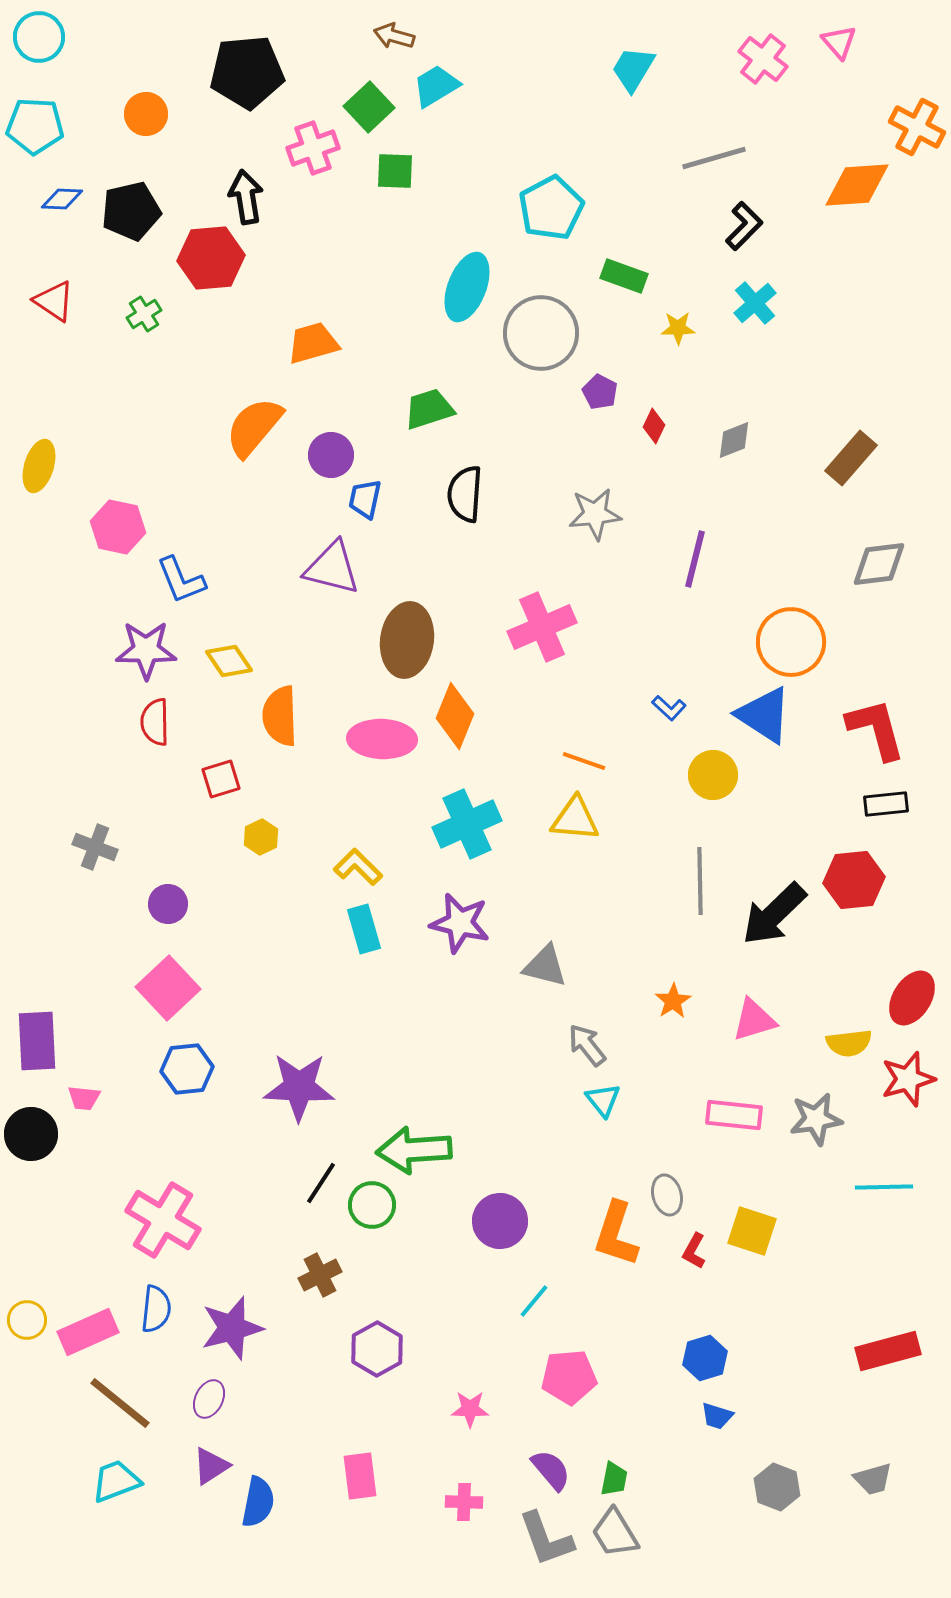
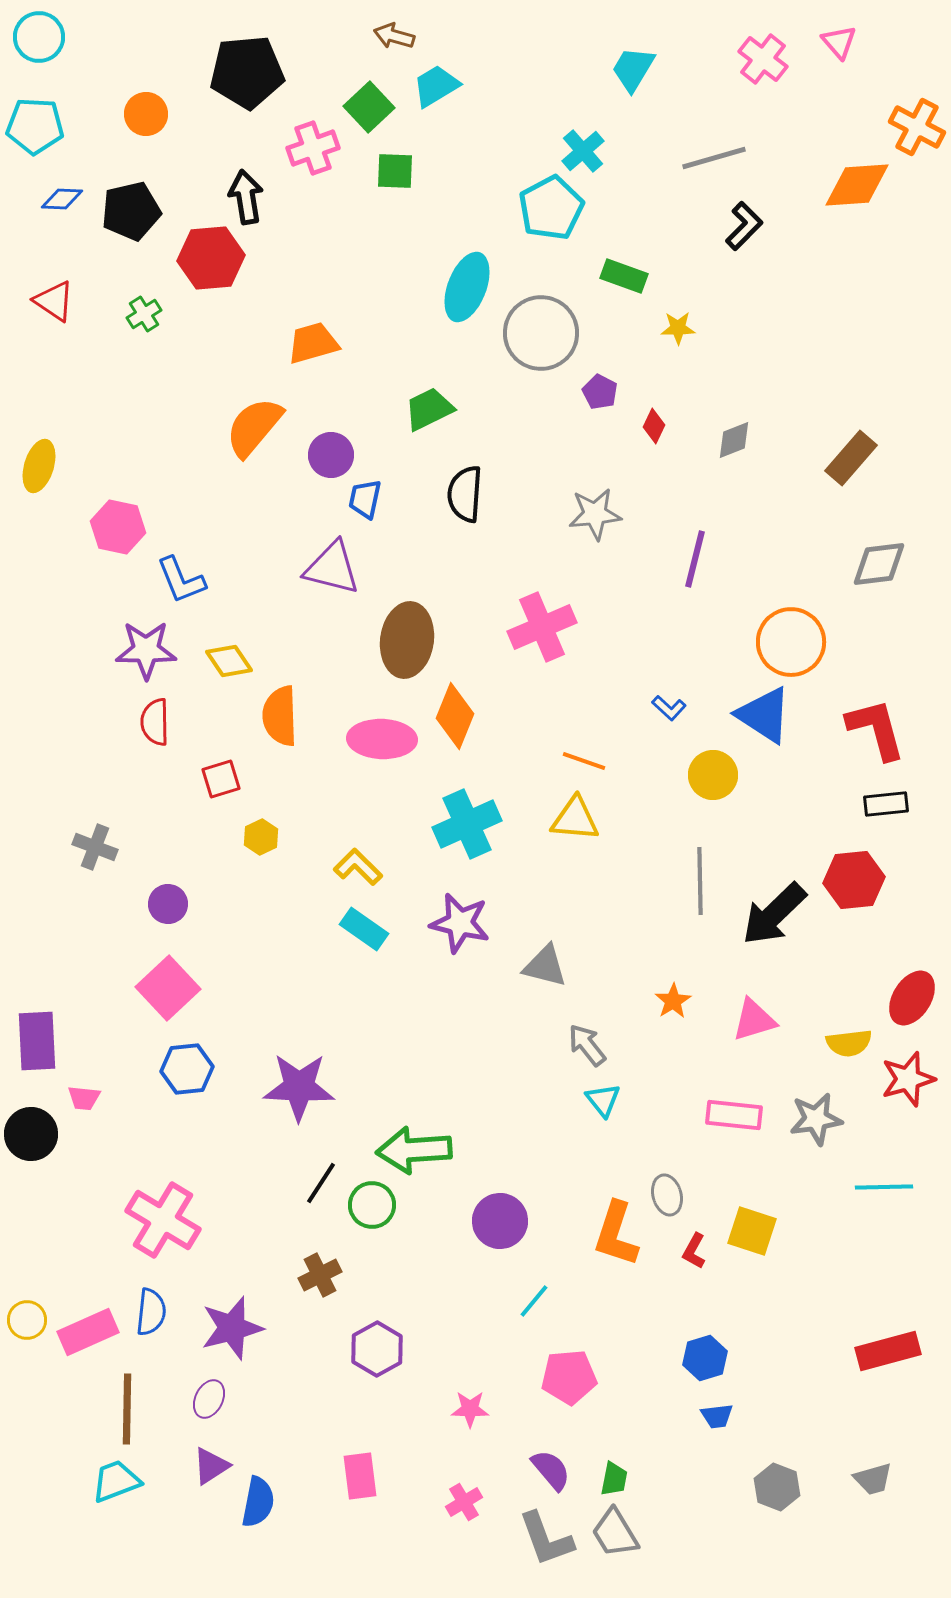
cyan cross at (755, 303): moved 172 px left, 152 px up
green trapezoid at (429, 409): rotated 8 degrees counterclockwise
cyan rectangle at (364, 929): rotated 39 degrees counterclockwise
blue semicircle at (156, 1309): moved 5 px left, 3 px down
brown line at (120, 1403): moved 7 px right, 6 px down; rotated 52 degrees clockwise
blue trapezoid at (717, 1416): rotated 24 degrees counterclockwise
pink cross at (464, 1502): rotated 33 degrees counterclockwise
